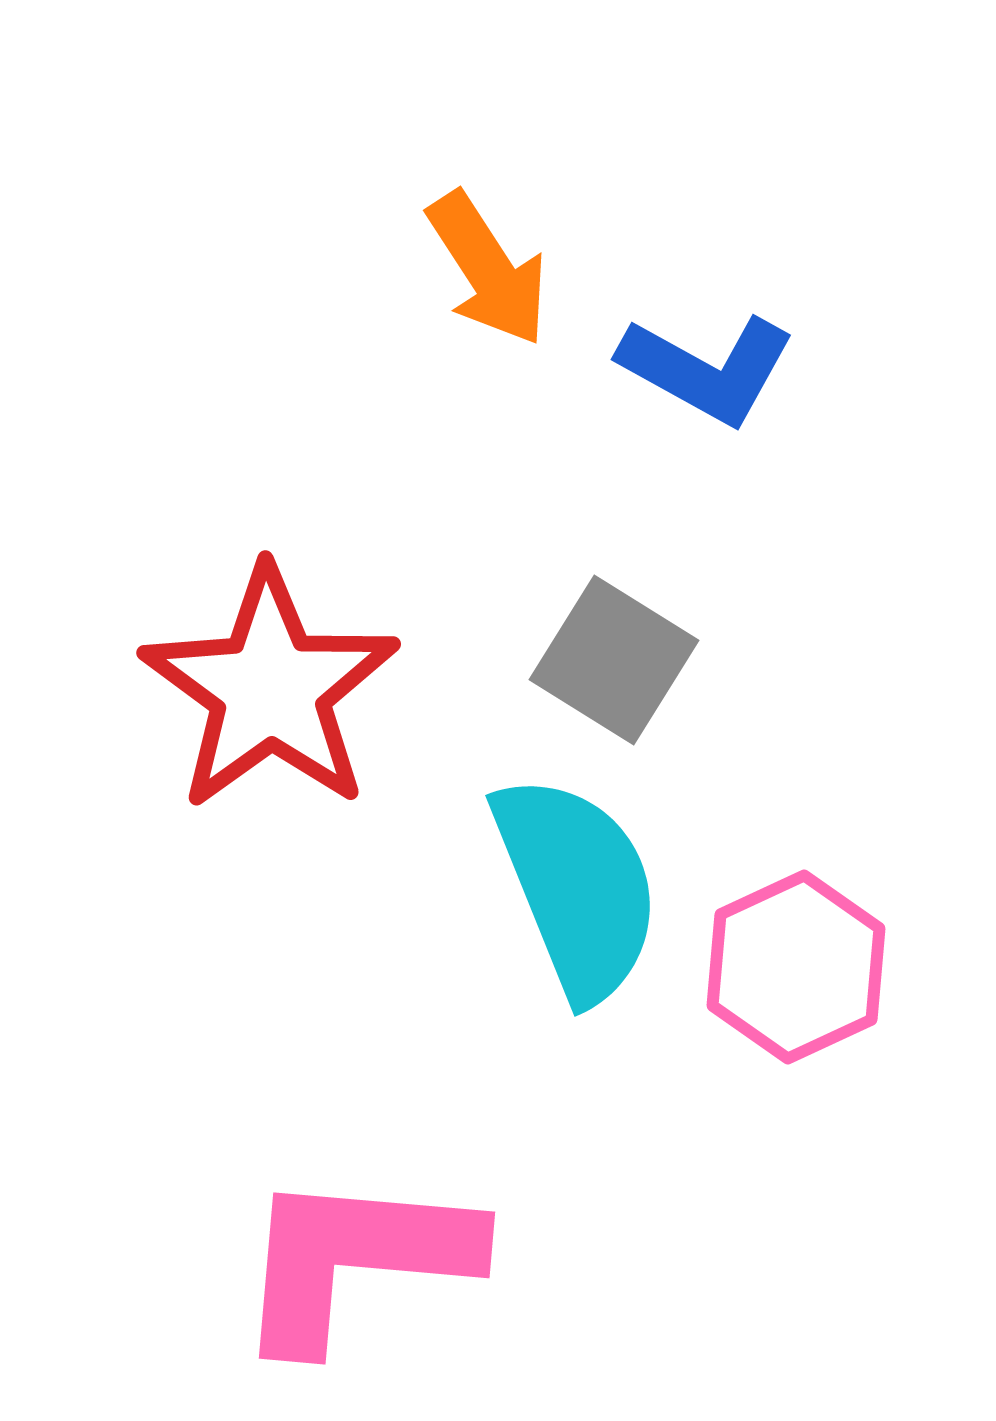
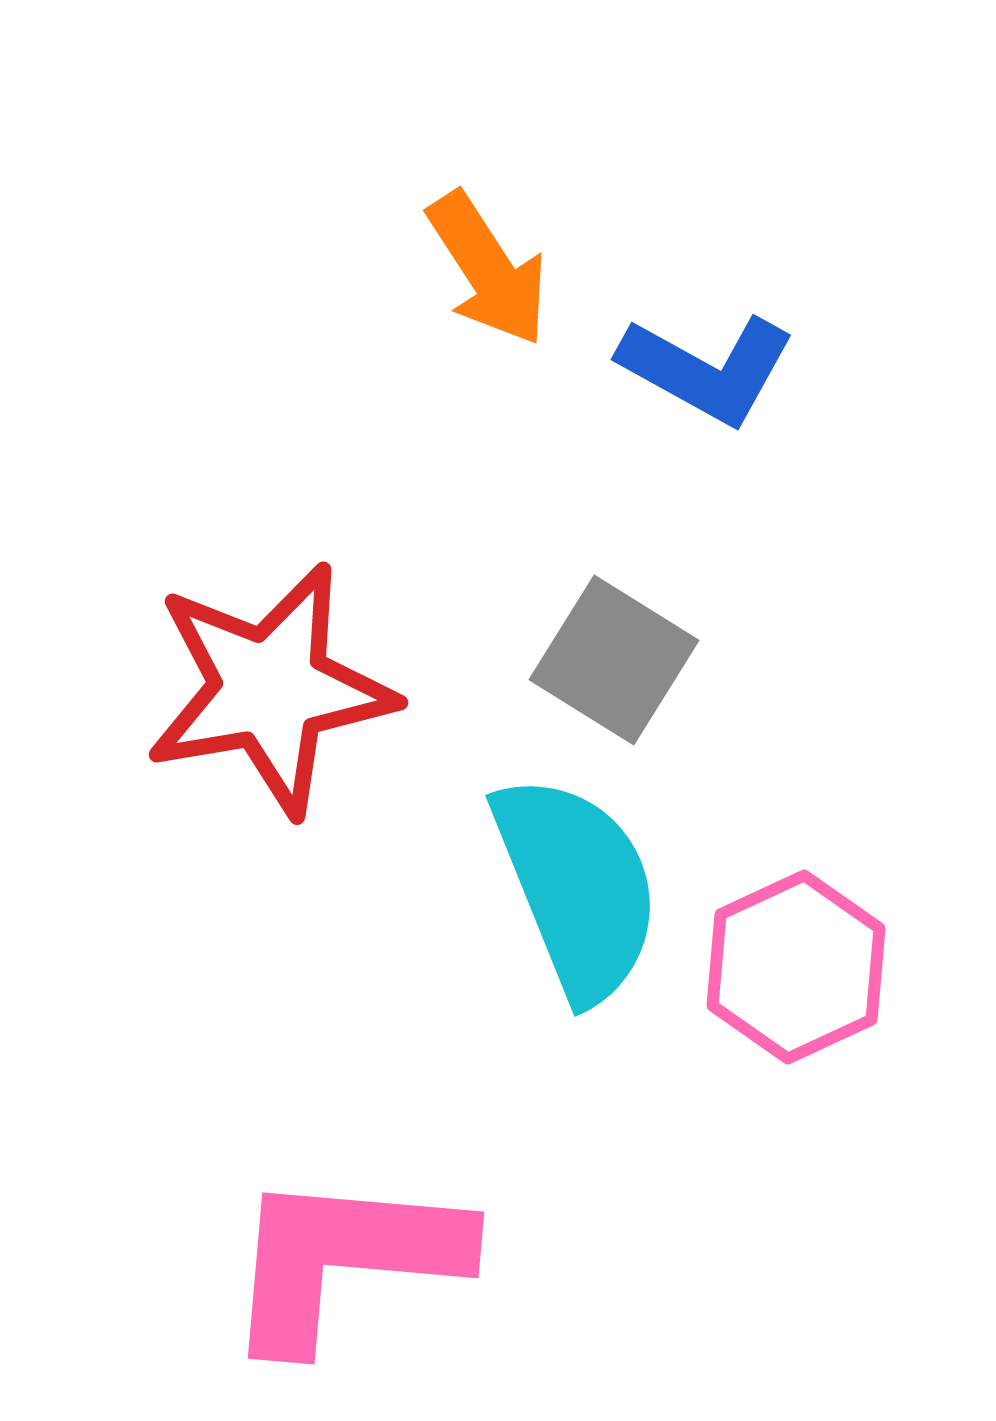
red star: rotated 26 degrees clockwise
pink L-shape: moved 11 px left
